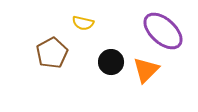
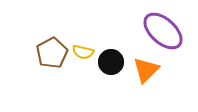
yellow semicircle: moved 29 px down
